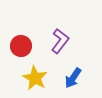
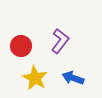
blue arrow: rotated 75 degrees clockwise
